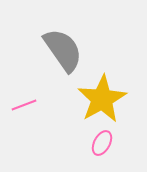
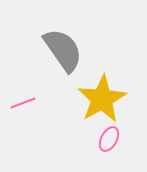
pink line: moved 1 px left, 2 px up
pink ellipse: moved 7 px right, 4 px up
